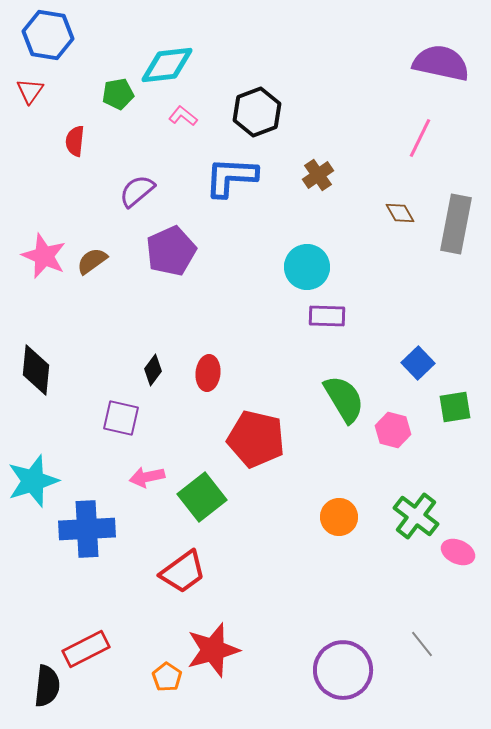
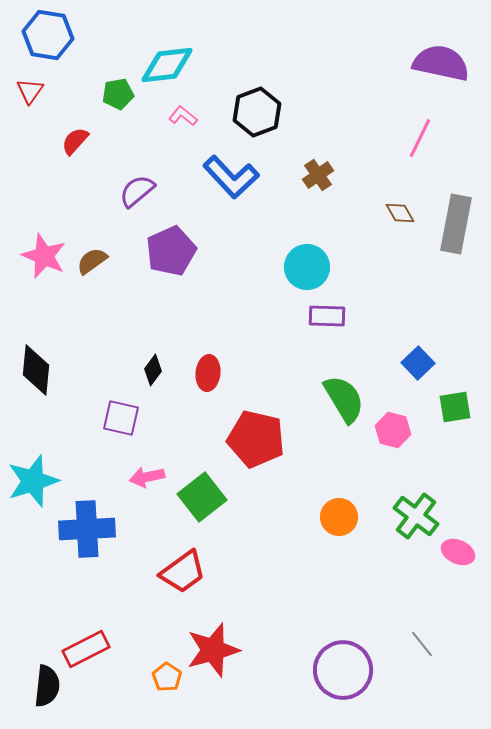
red semicircle at (75, 141): rotated 36 degrees clockwise
blue L-shape at (231, 177): rotated 136 degrees counterclockwise
